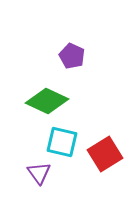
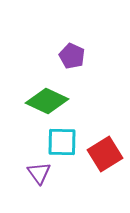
cyan square: rotated 12 degrees counterclockwise
